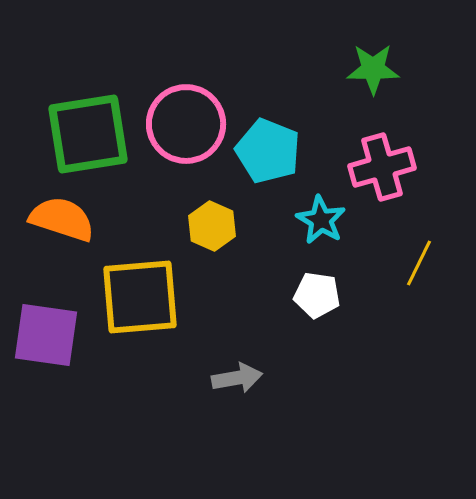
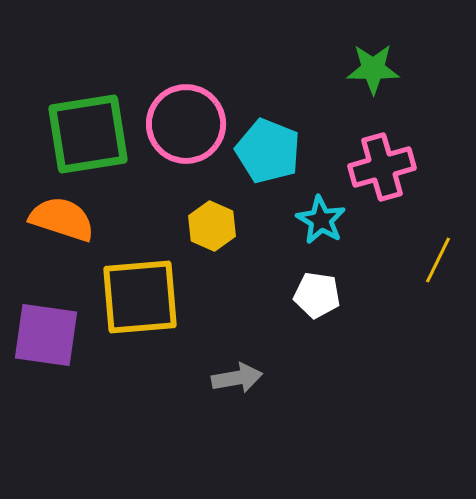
yellow line: moved 19 px right, 3 px up
